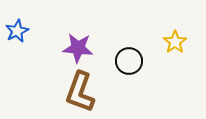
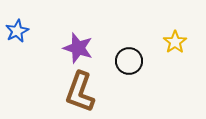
purple star: rotated 12 degrees clockwise
